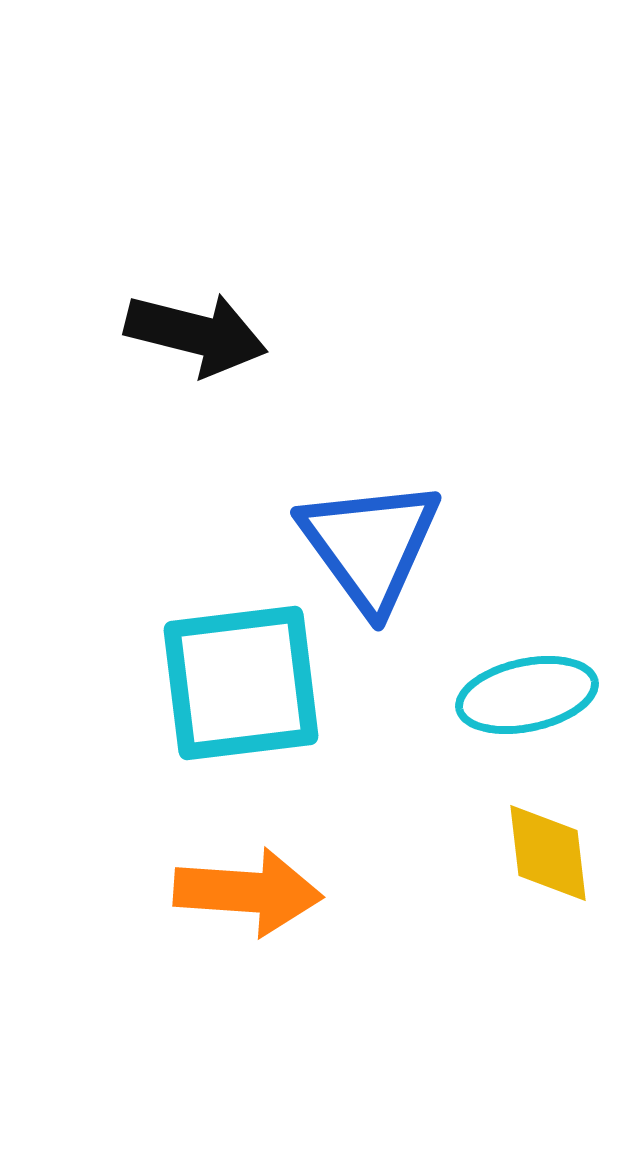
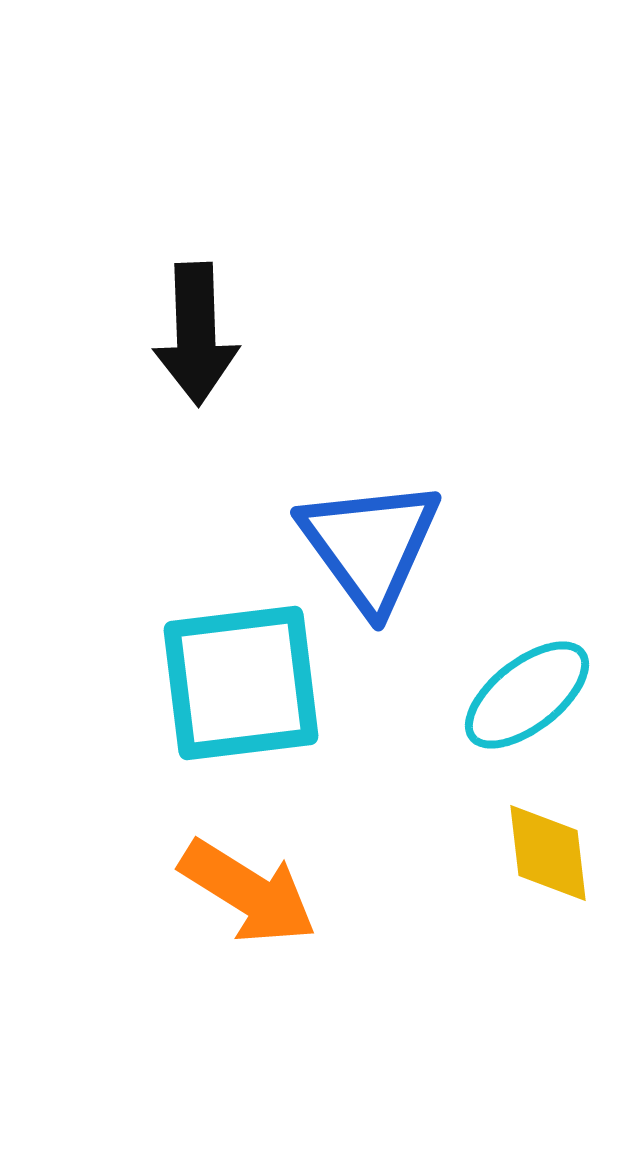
black arrow: rotated 74 degrees clockwise
cyan ellipse: rotated 26 degrees counterclockwise
orange arrow: rotated 28 degrees clockwise
